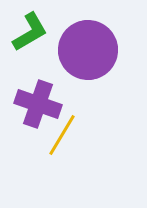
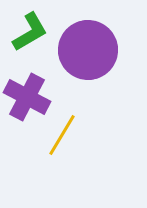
purple cross: moved 11 px left, 7 px up; rotated 9 degrees clockwise
